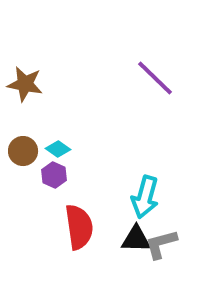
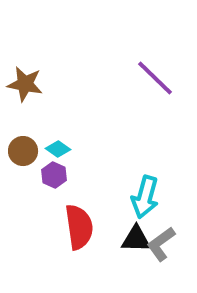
gray L-shape: rotated 21 degrees counterclockwise
